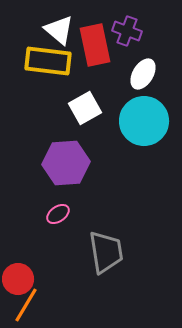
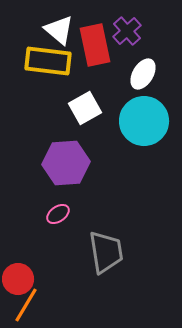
purple cross: rotated 28 degrees clockwise
